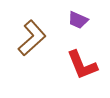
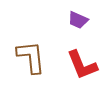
brown L-shape: moved 1 px left, 19 px down; rotated 54 degrees counterclockwise
